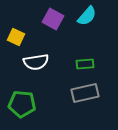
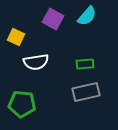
gray rectangle: moved 1 px right, 1 px up
